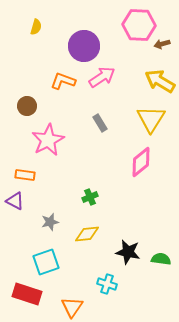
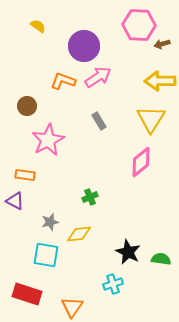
yellow semicircle: moved 2 px right, 1 px up; rotated 70 degrees counterclockwise
pink arrow: moved 4 px left
yellow arrow: rotated 32 degrees counterclockwise
gray rectangle: moved 1 px left, 2 px up
yellow diamond: moved 8 px left
black star: rotated 15 degrees clockwise
cyan square: moved 7 px up; rotated 28 degrees clockwise
cyan cross: moved 6 px right; rotated 36 degrees counterclockwise
